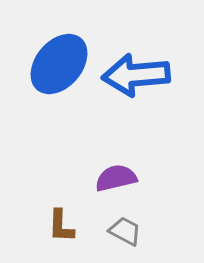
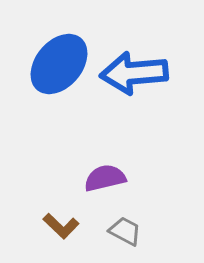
blue arrow: moved 2 px left, 2 px up
purple semicircle: moved 11 px left
brown L-shape: rotated 48 degrees counterclockwise
